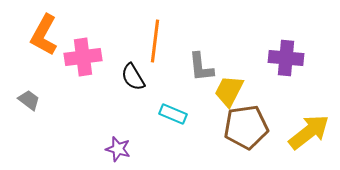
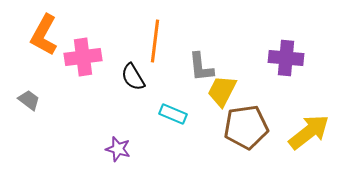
yellow trapezoid: moved 7 px left
